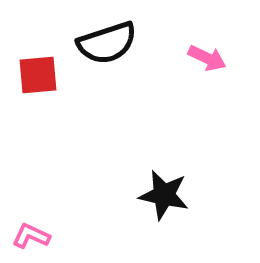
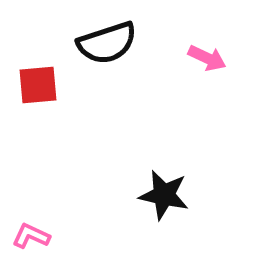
red square: moved 10 px down
